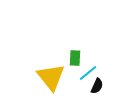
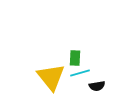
cyan line: moved 8 px left; rotated 24 degrees clockwise
black semicircle: rotated 56 degrees clockwise
